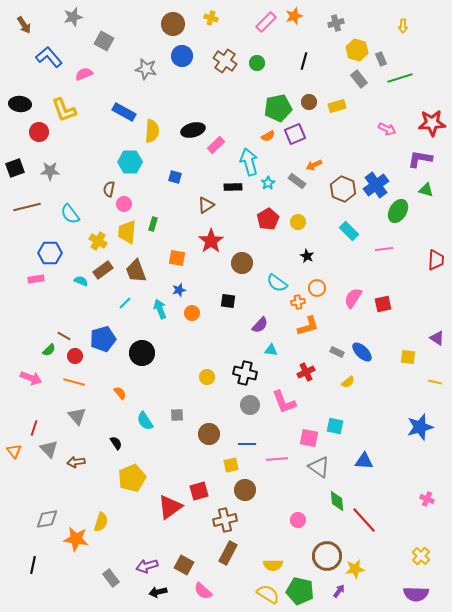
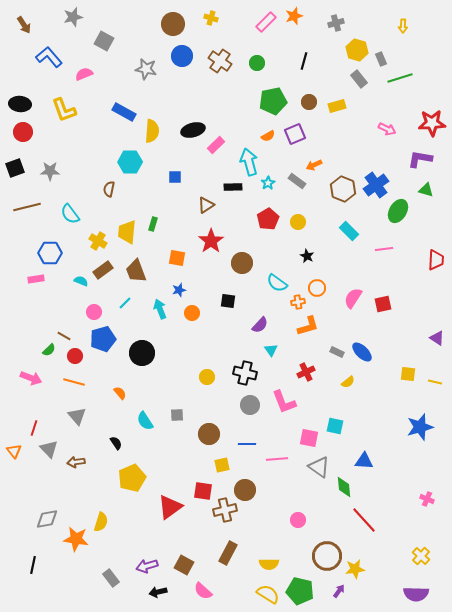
brown cross at (225, 61): moved 5 px left
green pentagon at (278, 108): moved 5 px left, 7 px up
red circle at (39, 132): moved 16 px left
blue square at (175, 177): rotated 16 degrees counterclockwise
pink circle at (124, 204): moved 30 px left, 108 px down
cyan triangle at (271, 350): rotated 48 degrees clockwise
yellow square at (408, 357): moved 17 px down
yellow square at (231, 465): moved 9 px left
red square at (199, 491): moved 4 px right; rotated 24 degrees clockwise
green diamond at (337, 501): moved 7 px right, 14 px up
brown cross at (225, 520): moved 10 px up
yellow semicircle at (273, 565): moved 4 px left, 1 px up
